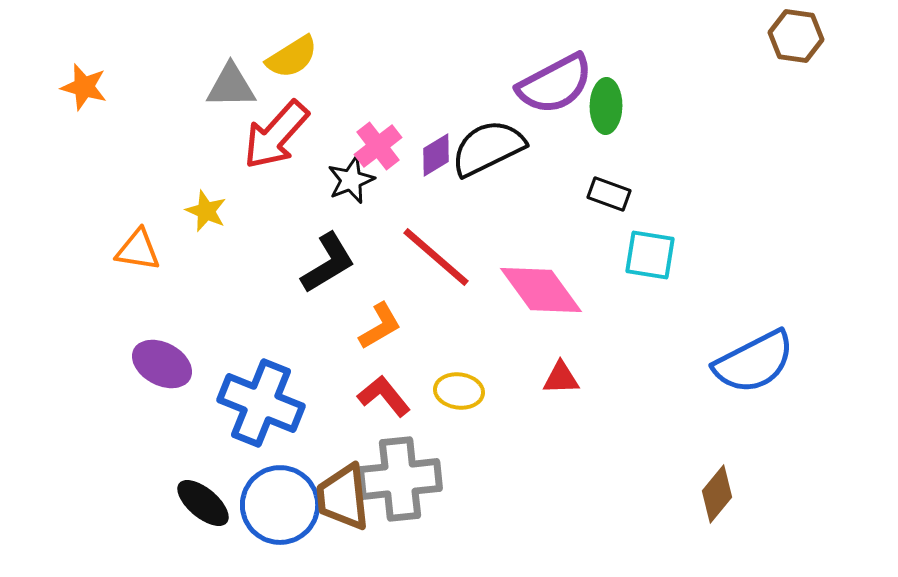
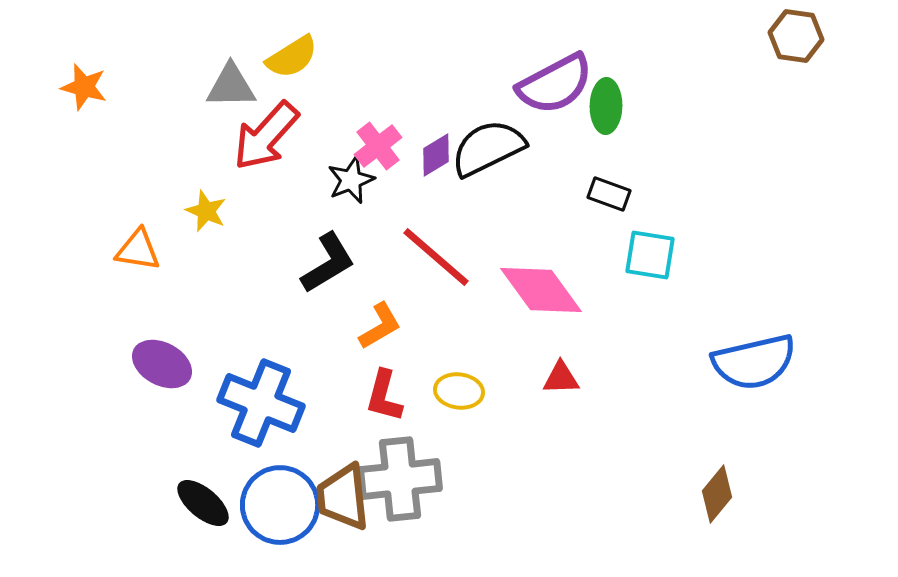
red arrow: moved 10 px left, 1 px down
blue semicircle: rotated 14 degrees clockwise
red L-shape: rotated 126 degrees counterclockwise
